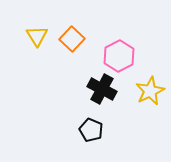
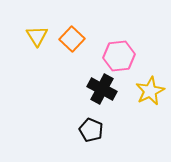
pink hexagon: rotated 20 degrees clockwise
